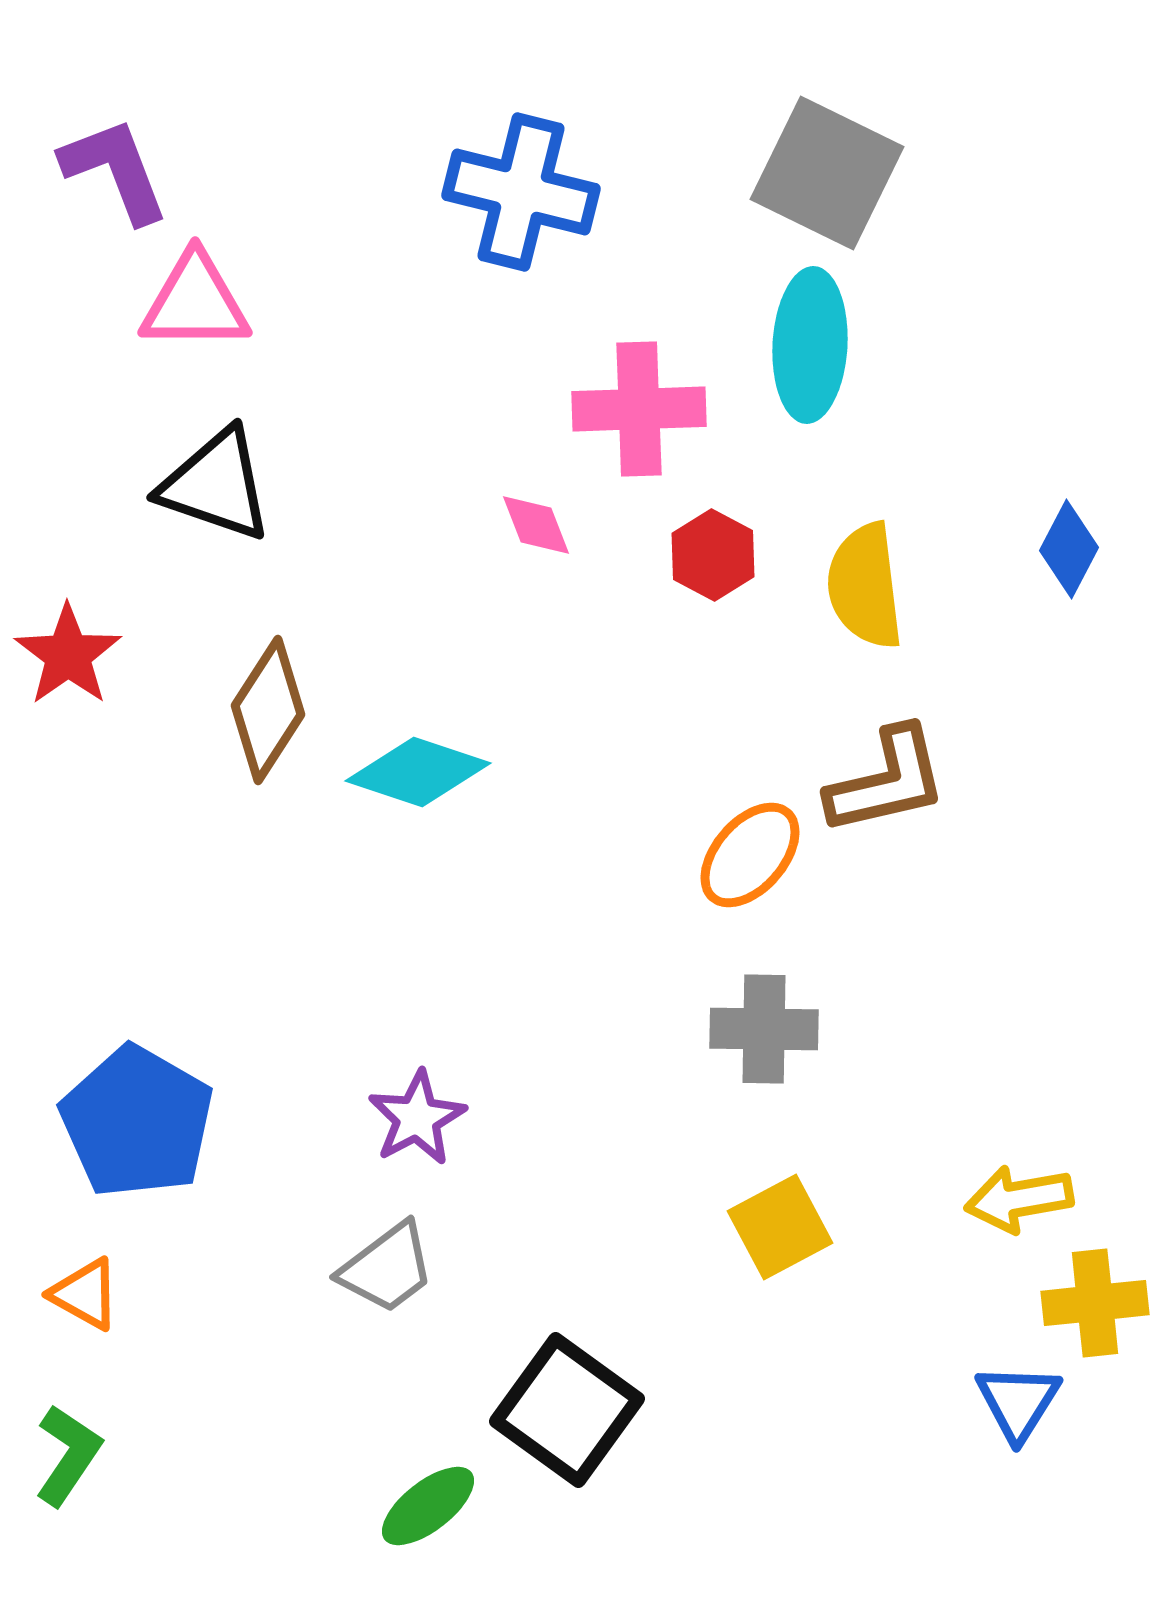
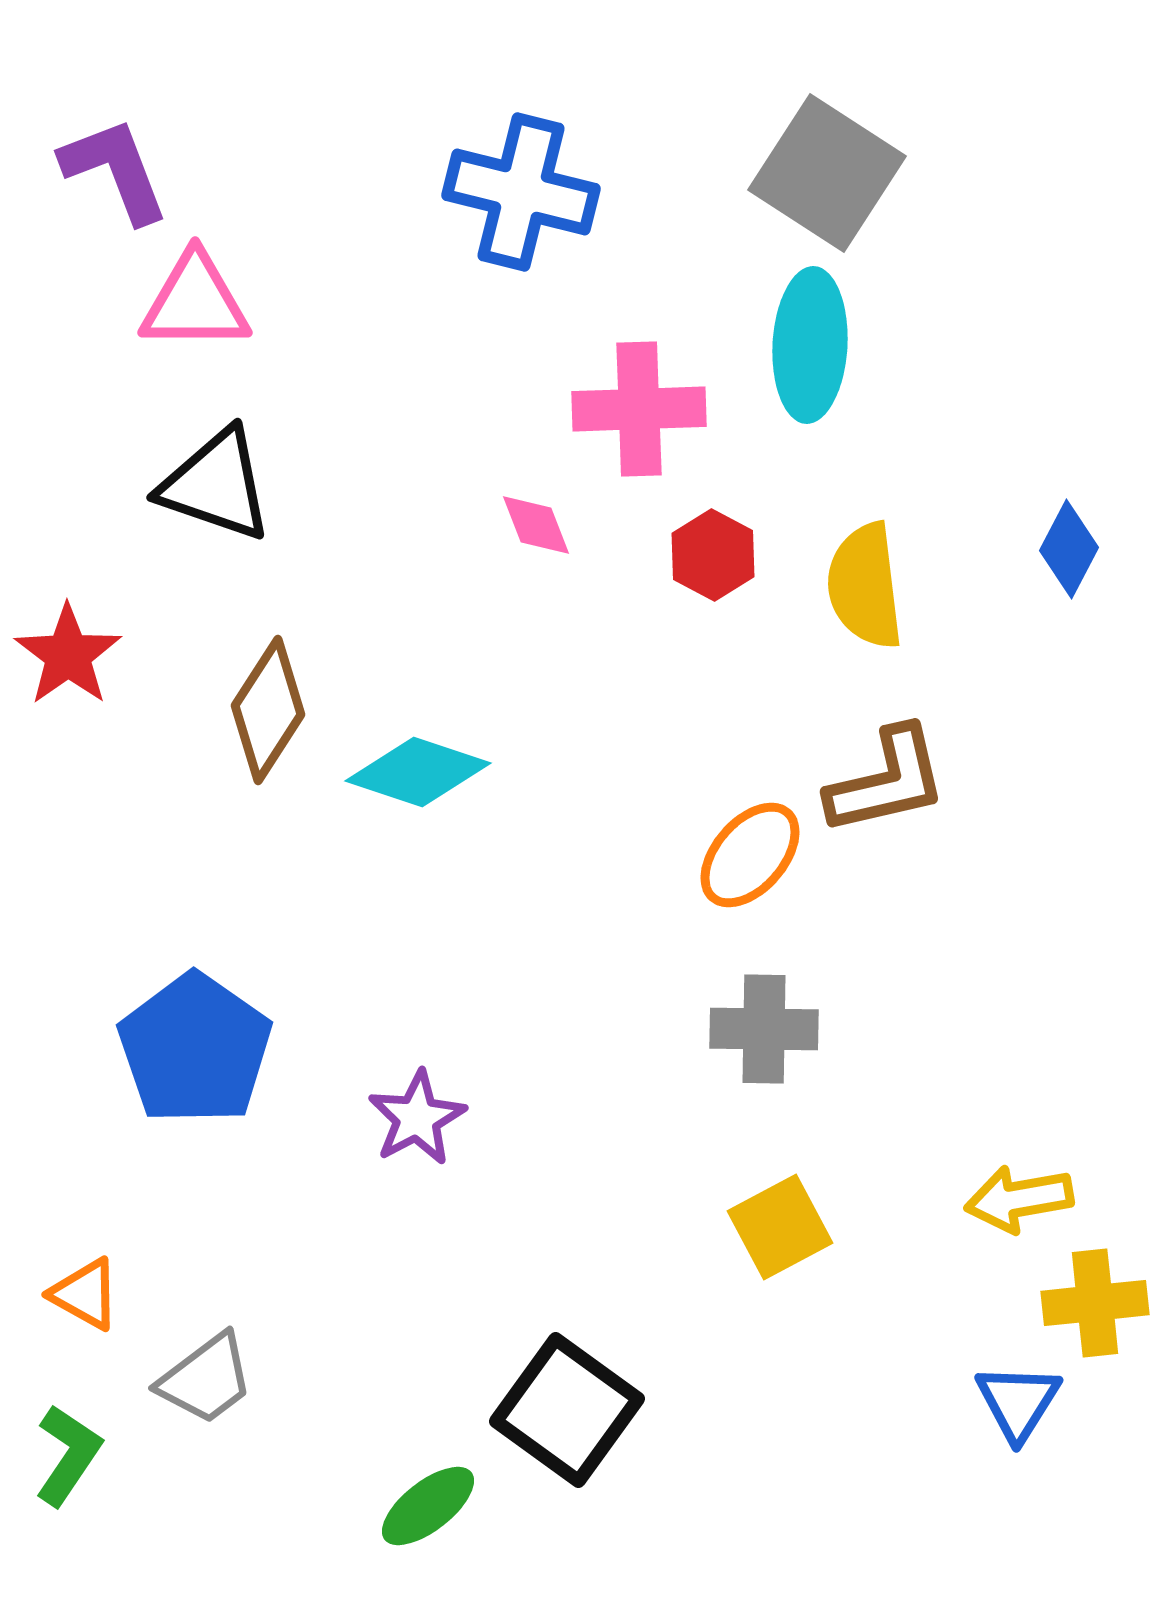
gray square: rotated 7 degrees clockwise
blue pentagon: moved 58 px right, 73 px up; rotated 5 degrees clockwise
gray trapezoid: moved 181 px left, 111 px down
